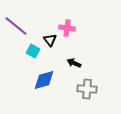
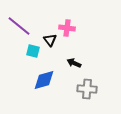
purple line: moved 3 px right
cyan square: rotated 16 degrees counterclockwise
